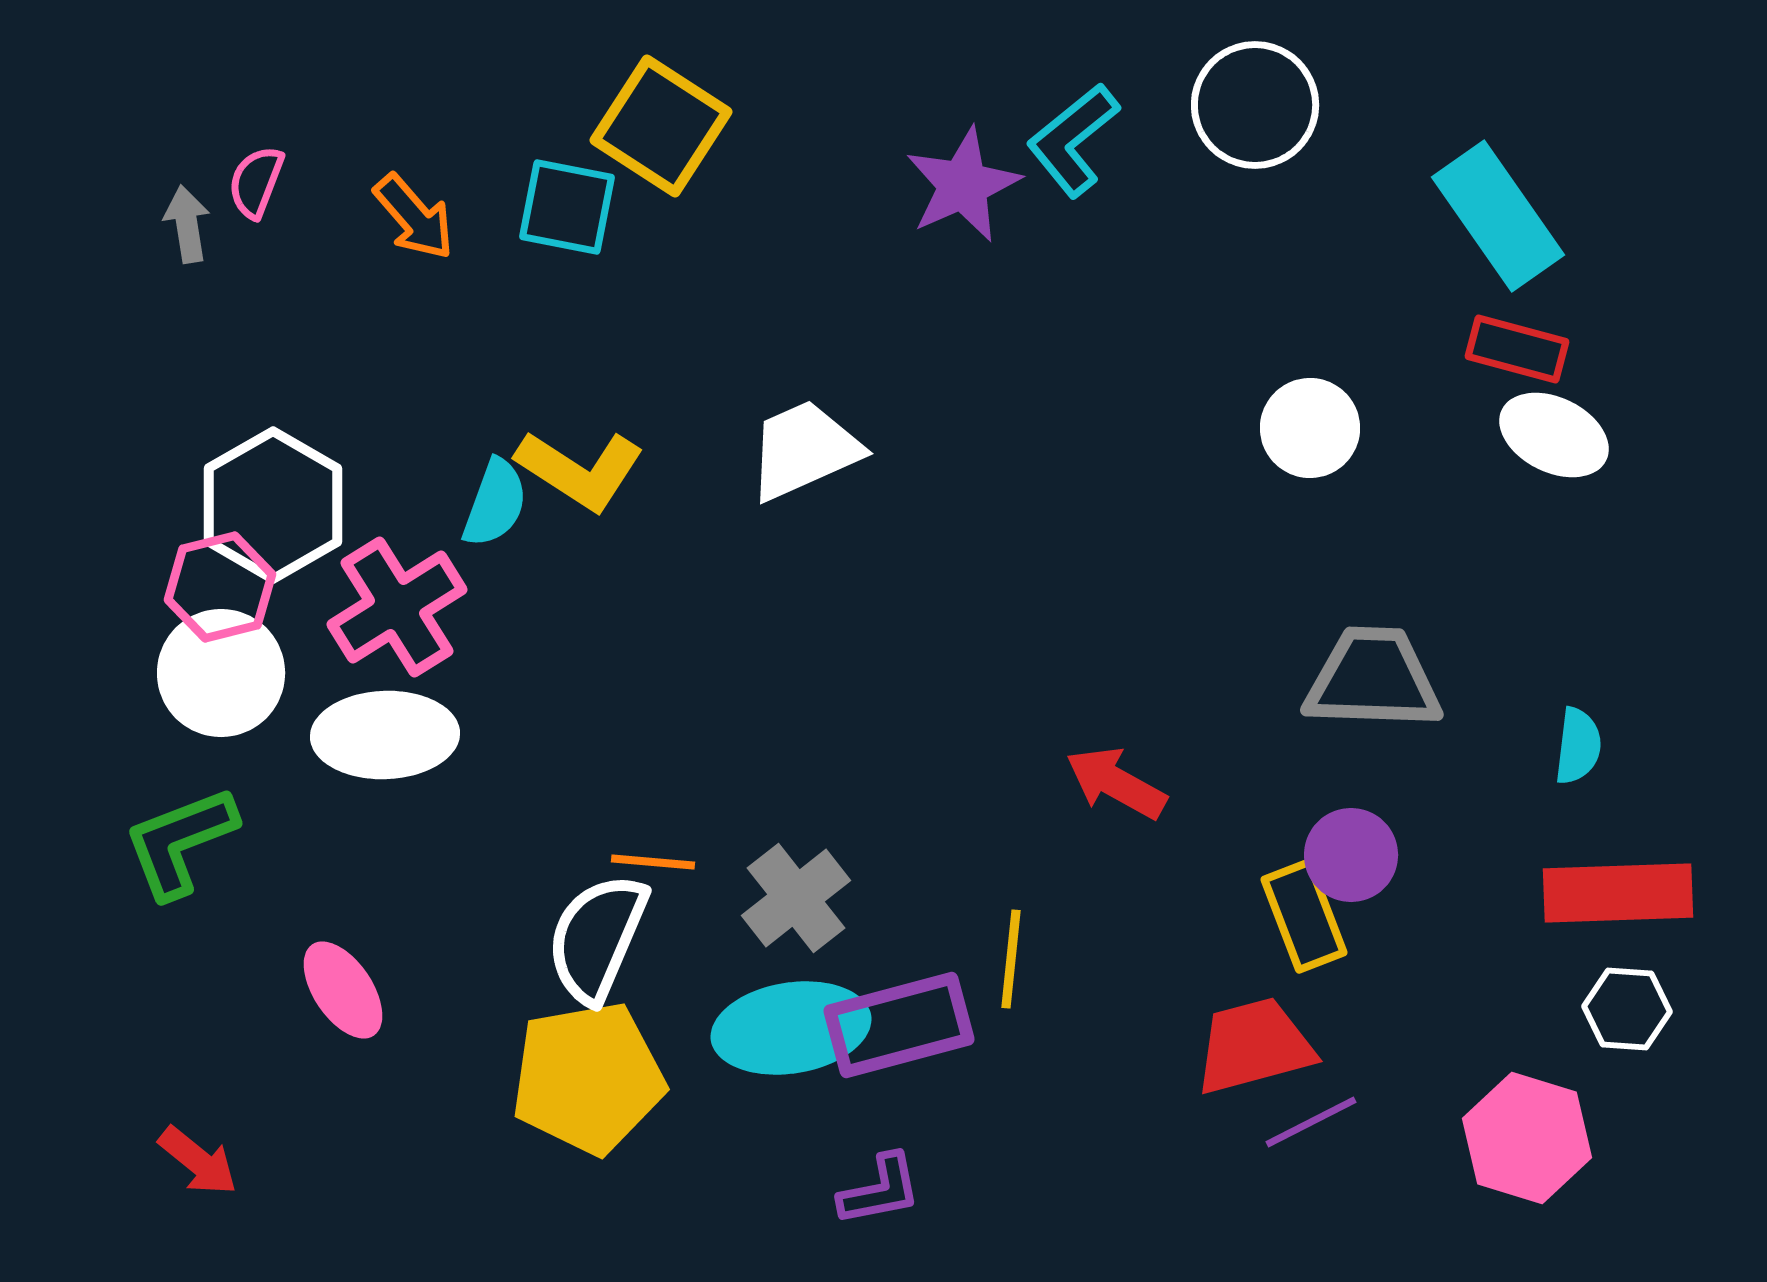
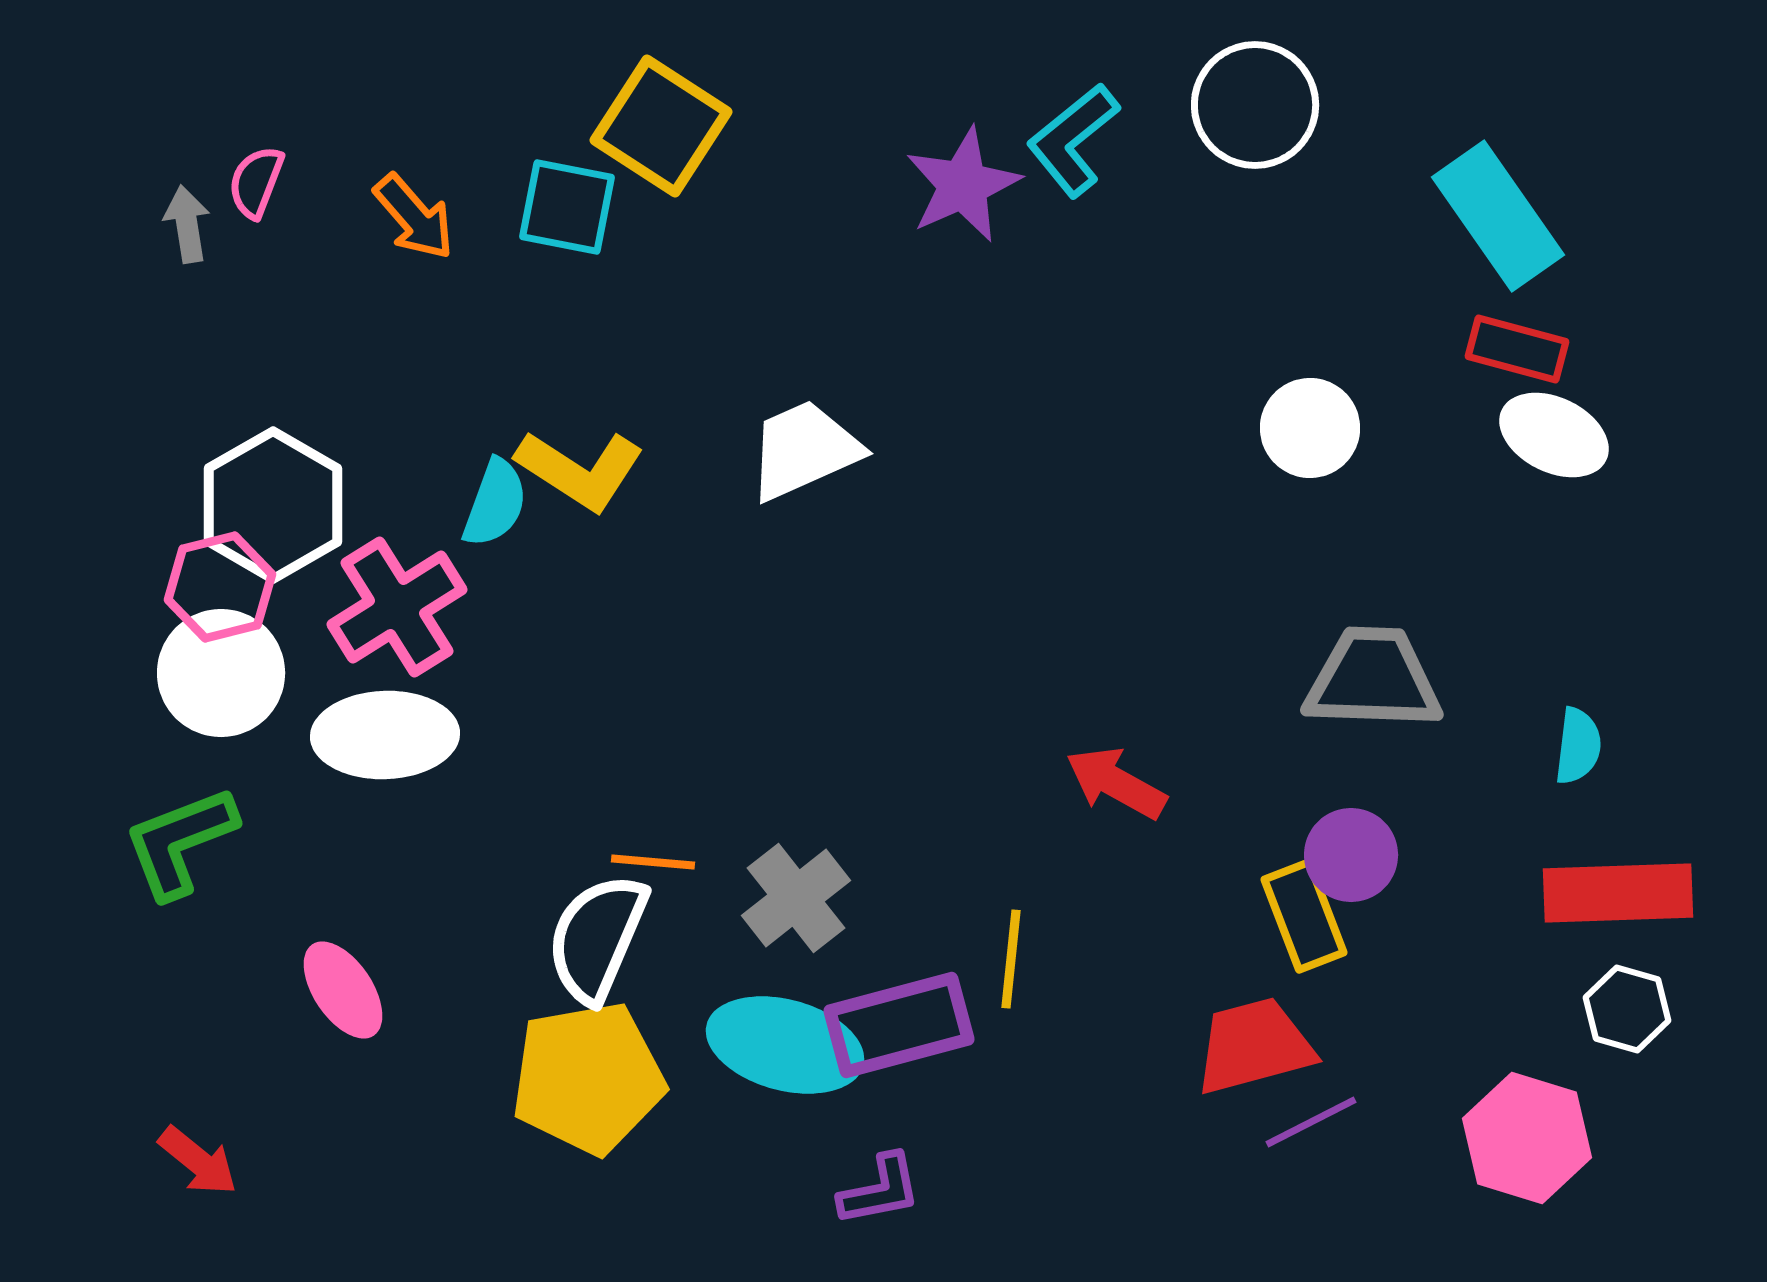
white hexagon at (1627, 1009): rotated 12 degrees clockwise
cyan ellipse at (791, 1028): moved 6 px left, 17 px down; rotated 24 degrees clockwise
